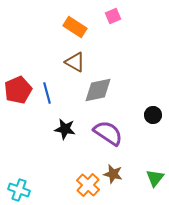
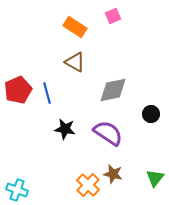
gray diamond: moved 15 px right
black circle: moved 2 px left, 1 px up
cyan cross: moved 2 px left
